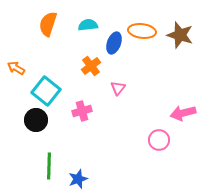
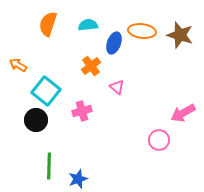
orange arrow: moved 2 px right, 3 px up
pink triangle: moved 1 px left, 1 px up; rotated 28 degrees counterclockwise
pink arrow: rotated 15 degrees counterclockwise
